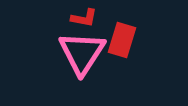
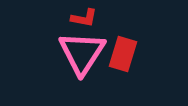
red rectangle: moved 1 px right, 14 px down
